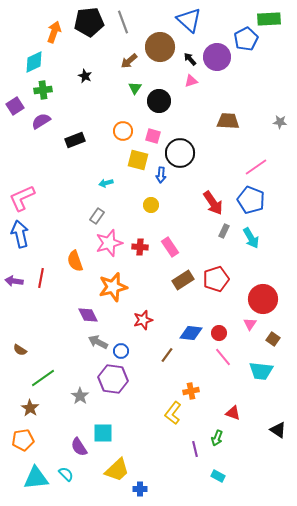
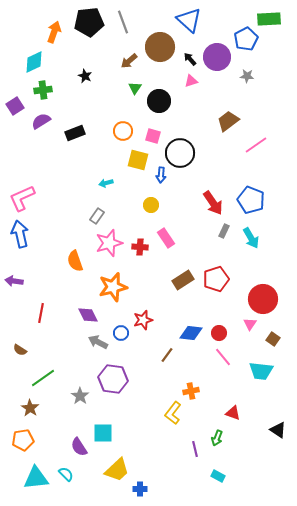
brown trapezoid at (228, 121): rotated 40 degrees counterclockwise
gray star at (280, 122): moved 33 px left, 46 px up
black rectangle at (75, 140): moved 7 px up
pink line at (256, 167): moved 22 px up
pink rectangle at (170, 247): moved 4 px left, 9 px up
red line at (41, 278): moved 35 px down
blue circle at (121, 351): moved 18 px up
